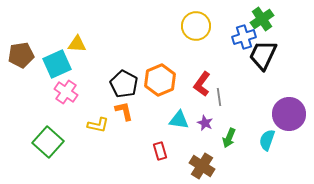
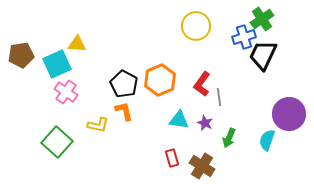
green square: moved 9 px right
red rectangle: moved 12 px right, 7 px down
